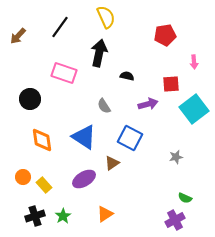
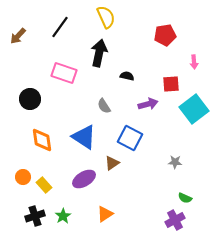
gray star: moved 1 px left, 5 px down; rotated 16 degrees clockwise
